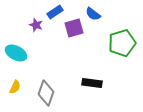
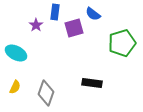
blue rectangle: rotated 49 degrees counterclockwise
purple star: rotated 16 degrees clockwise
